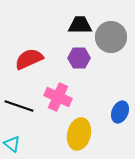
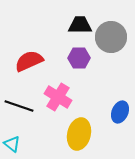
red semicircle: moved 2 px down
pink cross: rotated 8 degrees clockwise
